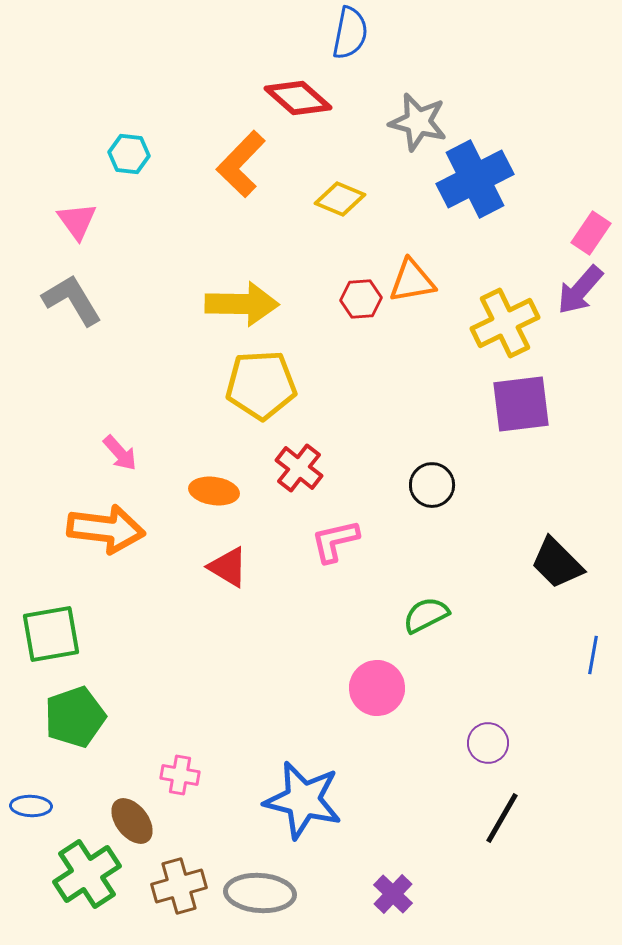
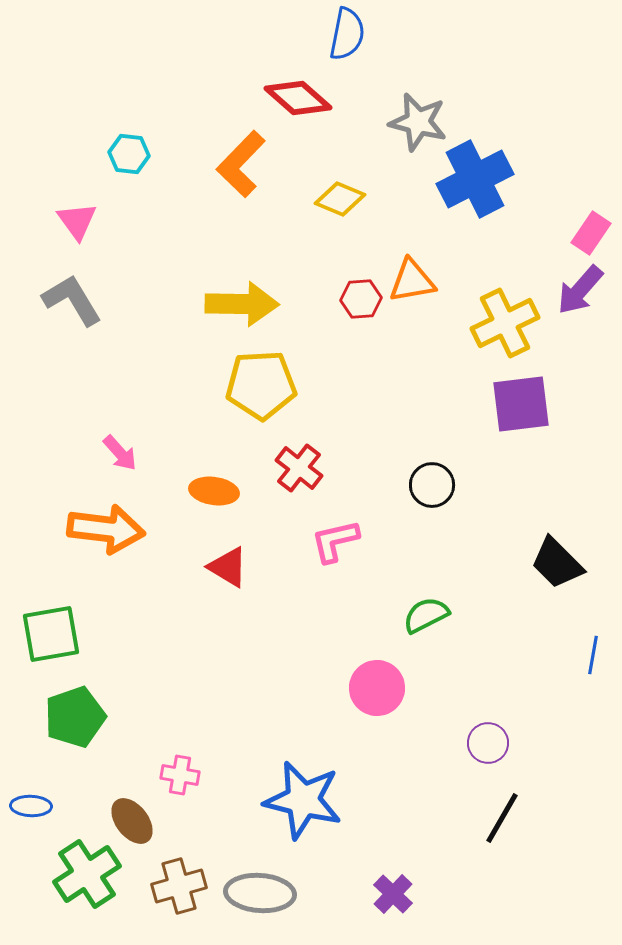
blue semicircle: moved 3 px left, 1 px down
